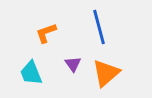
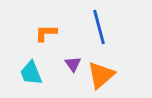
orange L-shape: rotated 20 degrees clockwise
orange triangle: moved 5 px left, 2 px down
